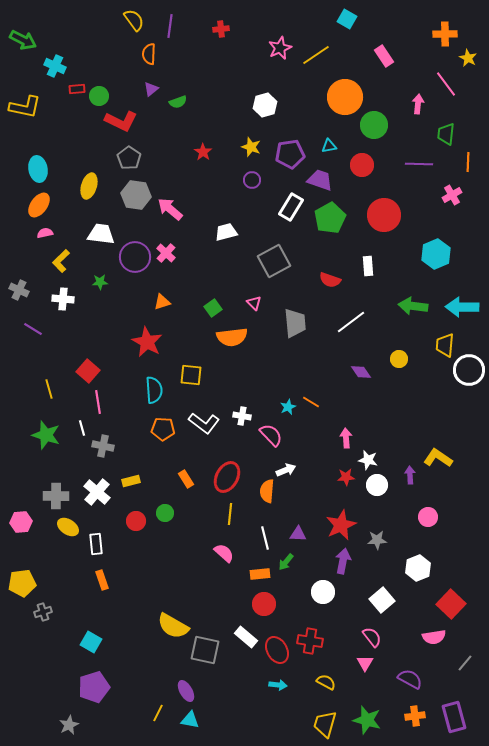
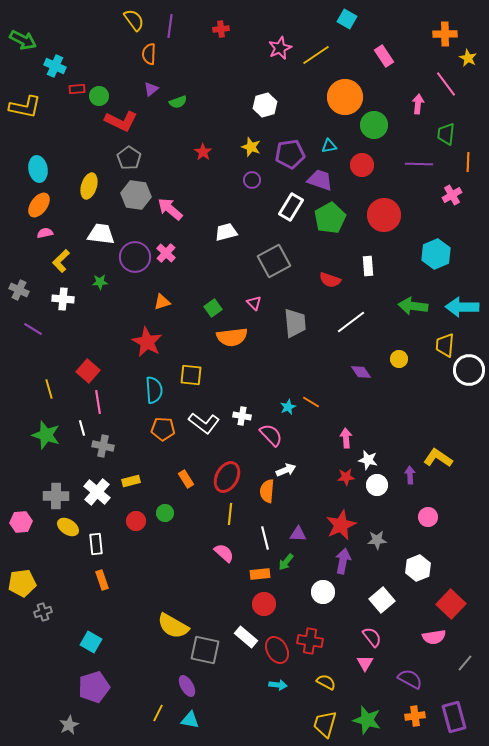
purple ellipse at (186, 691): moved 1 px right, 5 px up
